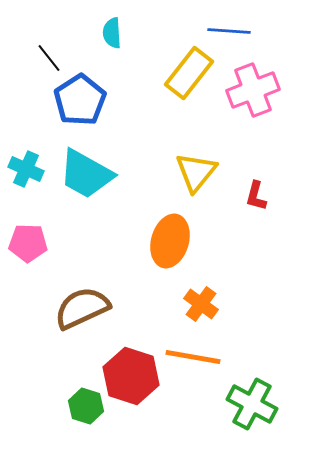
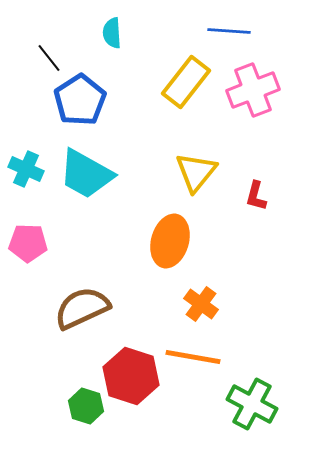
yellow rectangle: moved 3 px left, 9 px down
